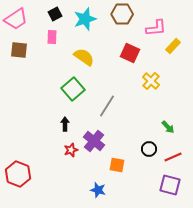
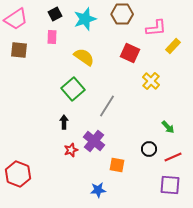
black arrow: moved 1 px left, 2 px up
purple square: rotated 10 degrees counterclockwise
blue star: rotated 21 degrees counterclockwise
